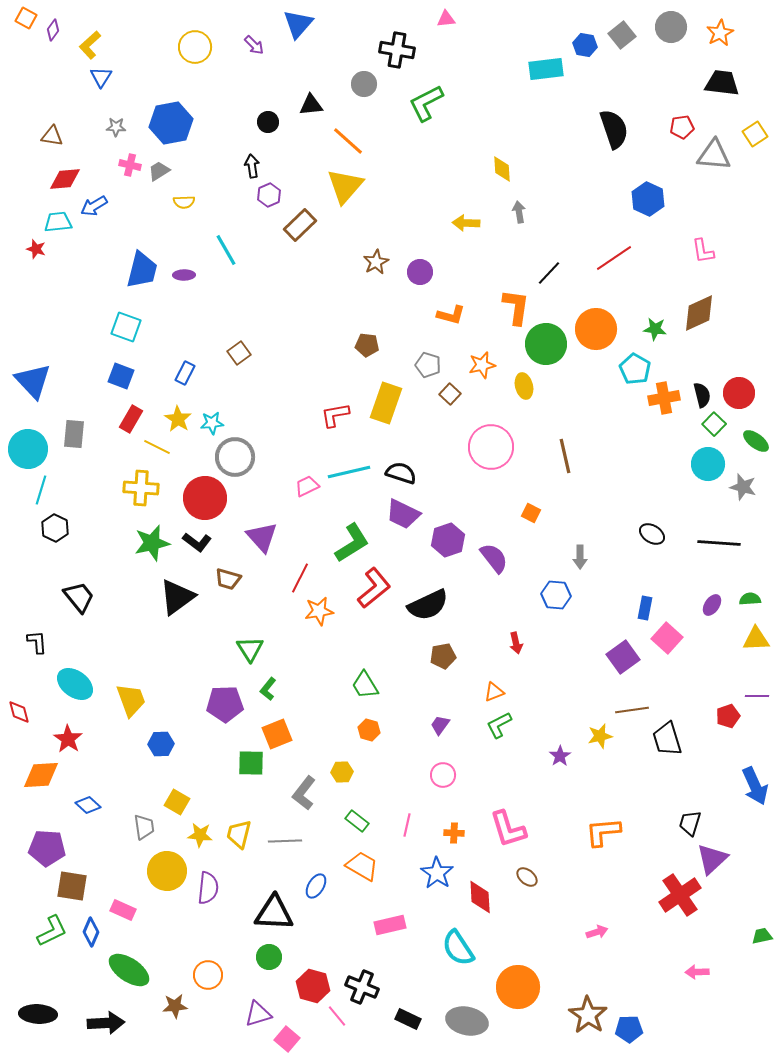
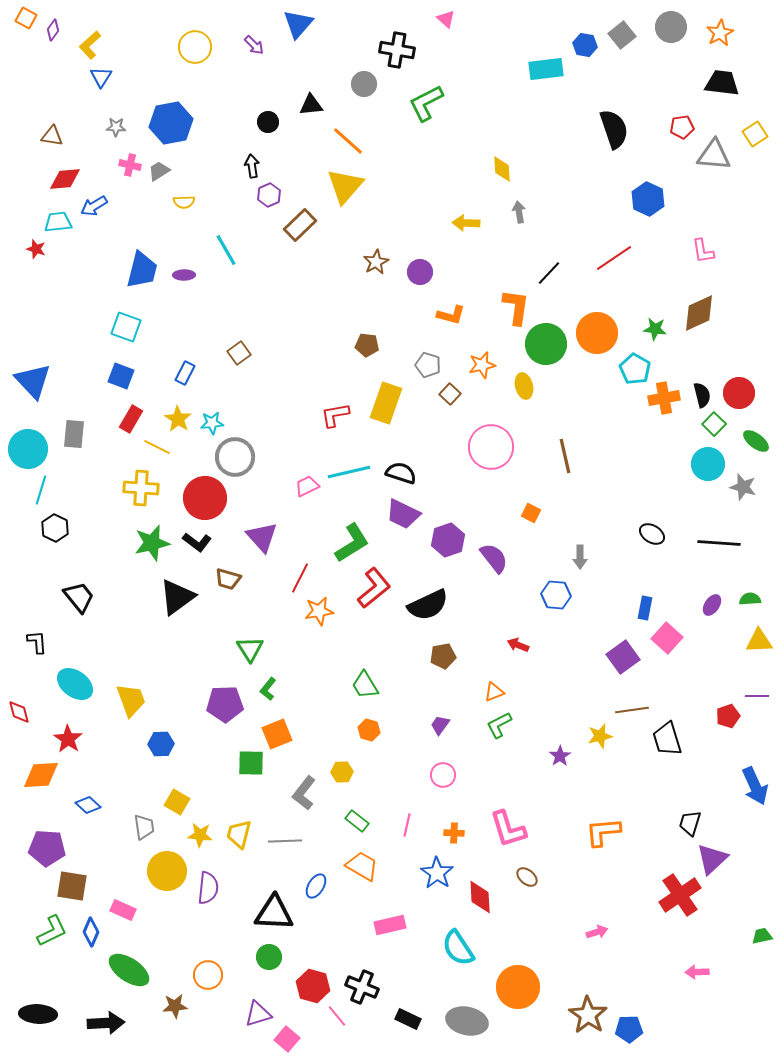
pink triangle at (446, 19): rotated 48 degrees clockwise
orange circle at (596, 329): moved 1 px right, 4 px down
yellow triangle at (756, 639): moved 3 px right, 2 px down
red arrow at (516, 643): moved 2 px right, 2 px down; rotated 125 degrees clockwise
